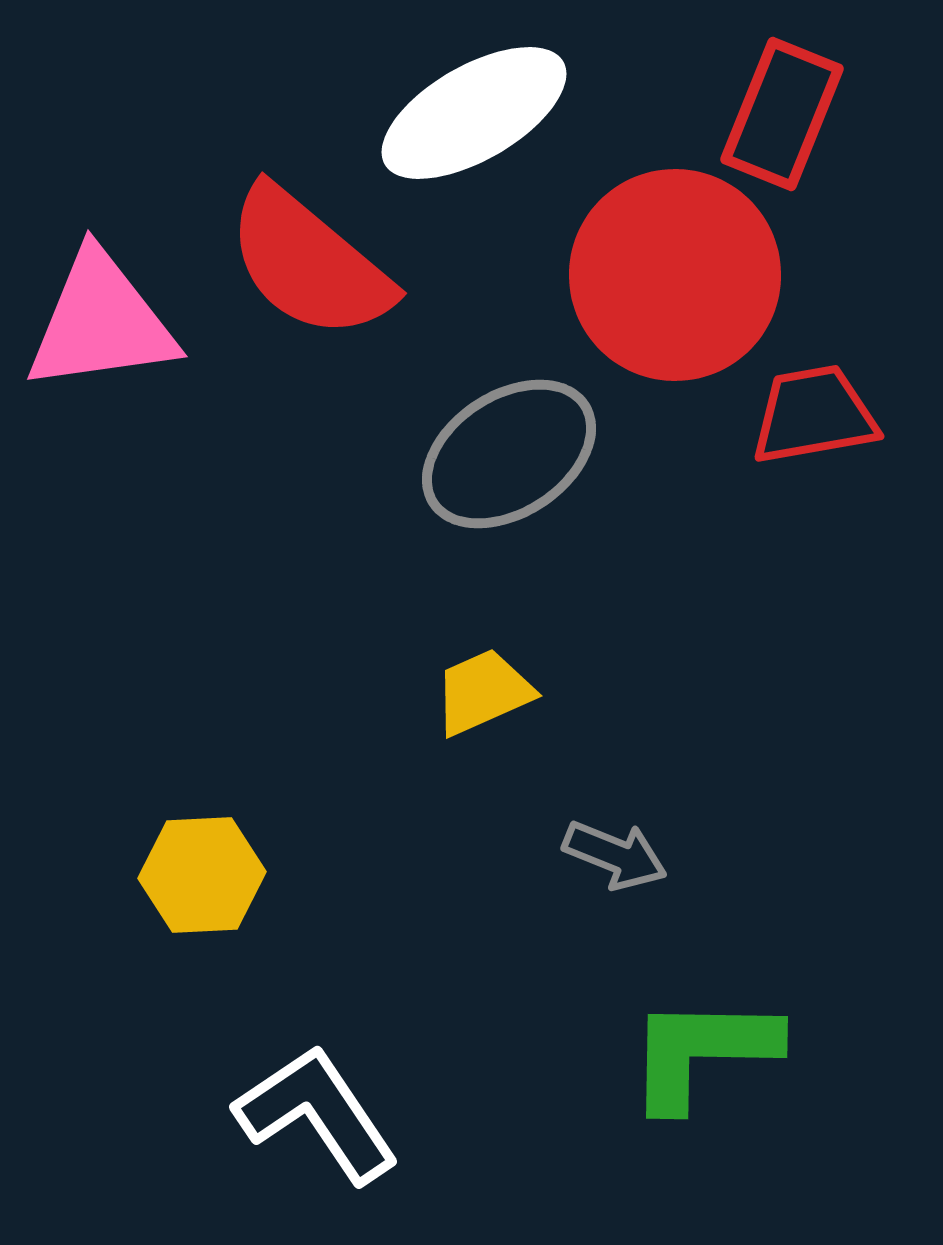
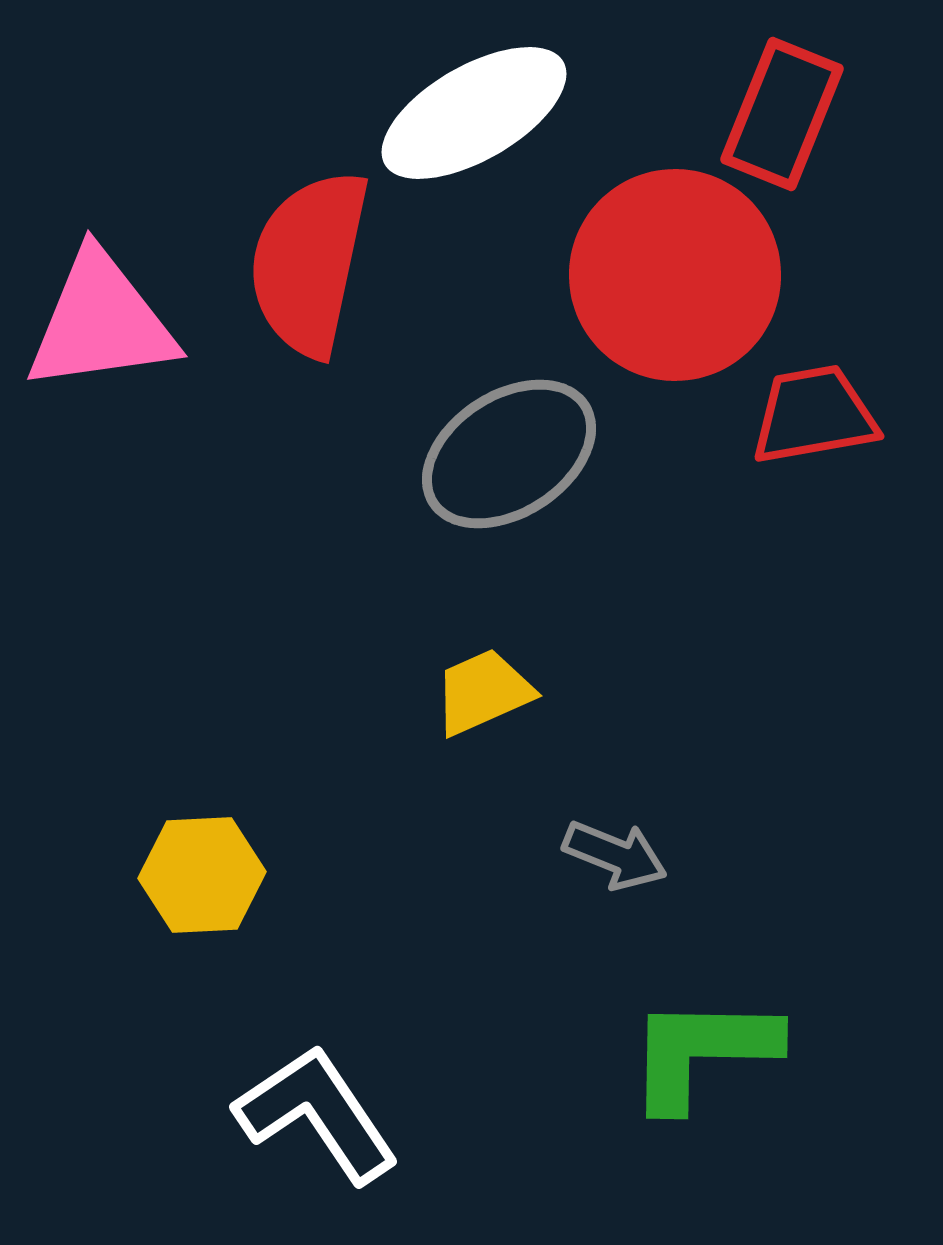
red semicircle: rotated 62 degrees clockwise
